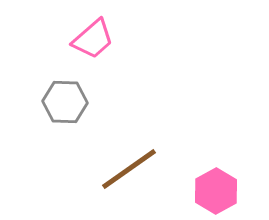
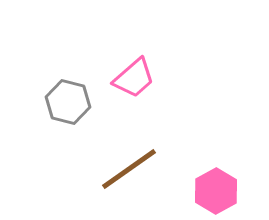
pink trapezoid: moved 41 px right, 39 px down
gray hexagon: moved 3 px right; rotated 12 degrees clockwise
